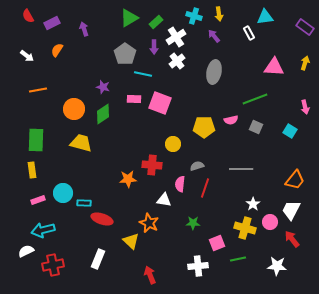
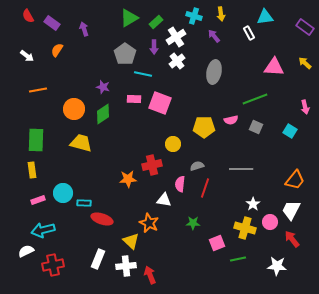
yellow arrow at (219, 14): moved 2 px right
purple rectangle at (52, 23): rotated 63 degrees clockwise
yellow arrow at (305, 63): rotated 64 degrees counterclockwise
red cross at (152, 165): rotated 18 degrees counterclockwise
white cross at (198, 266): moved 72 px left
